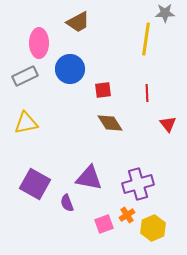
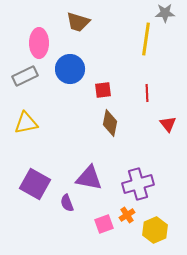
brown trapezoid: rotated 45 degrees clockwise
brown diamond: rotated 44 degrees clockwise
yellow hexagon: moved 2 px right, 2 px down
